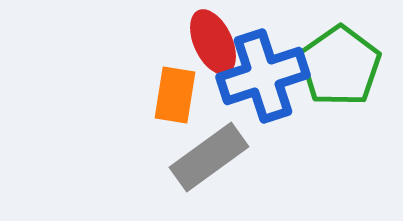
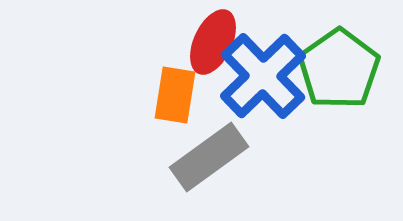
red ellipse: rotated 50 degrees clockwise
green pentagon: moved 1 px left, 3 px down
blue cross: rotated 26 degrees counterclockwise
